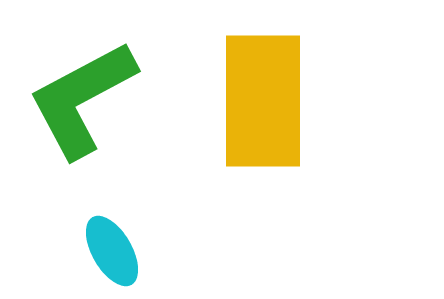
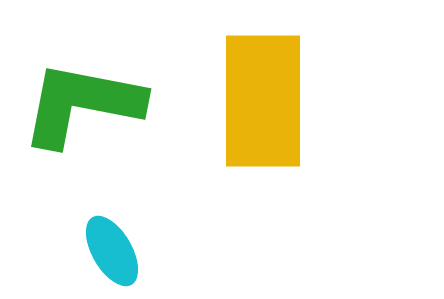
green L-shape: moved 5 px down; rotated 39 degrees clockwise
